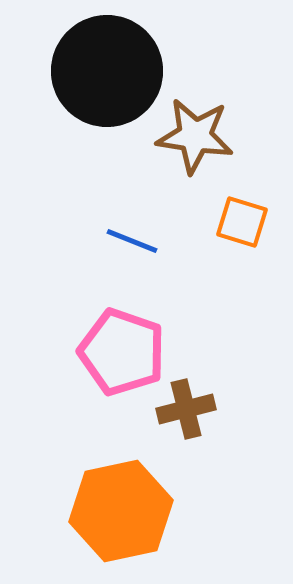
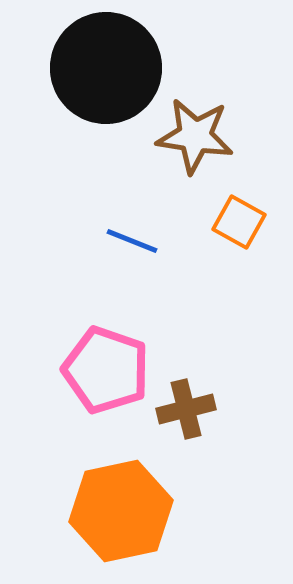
black circle: moved 1 px left, 3 px up
orange square: moved 3 px left; rotated 12 degrees clockwise
pink pentagon: moved 16 px left, 18 px down
